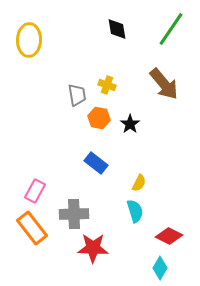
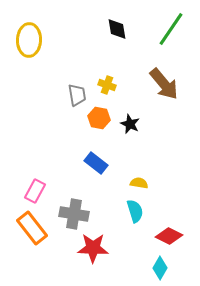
black star: rotated 12 degrees counterclockwise
yellow semicircle: rotated 108 degrees counterclockwise
gray cross: rotated 12 degrees clockwise
